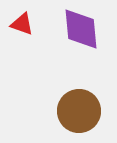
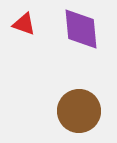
red triangle: moved 2 px right
